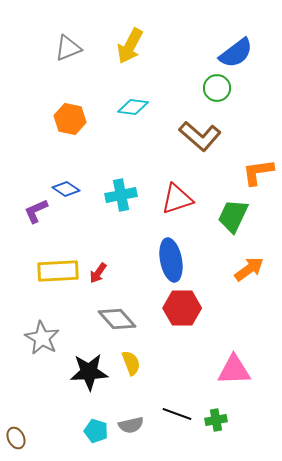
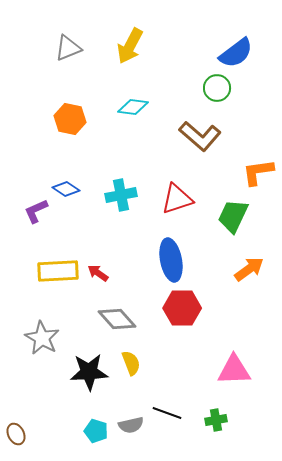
red arrow: rotated 90 degrees clockwise
black line: moved 10 px left, 1 px up
brown ellipse: moved 4 px up
